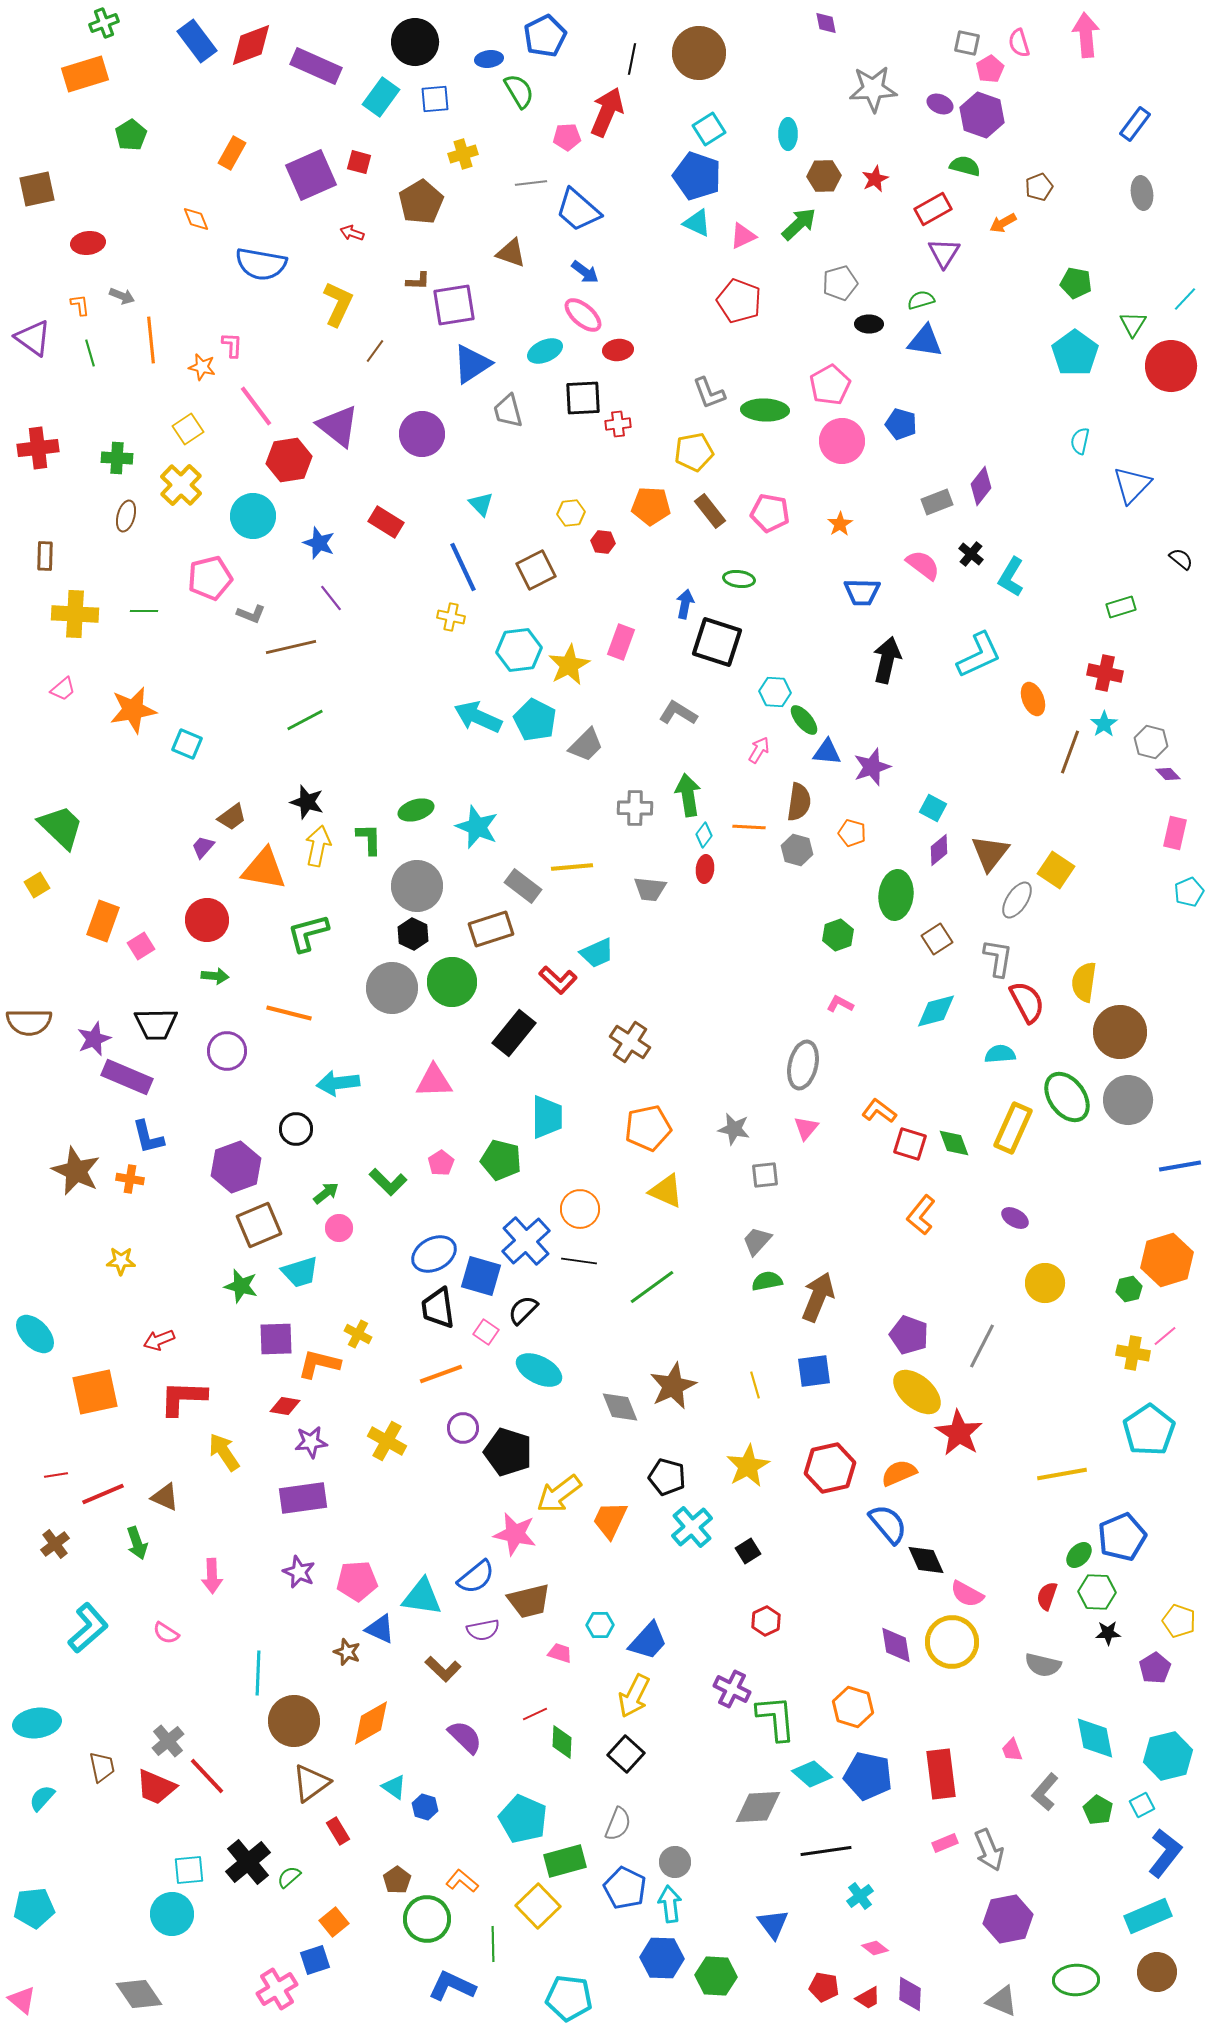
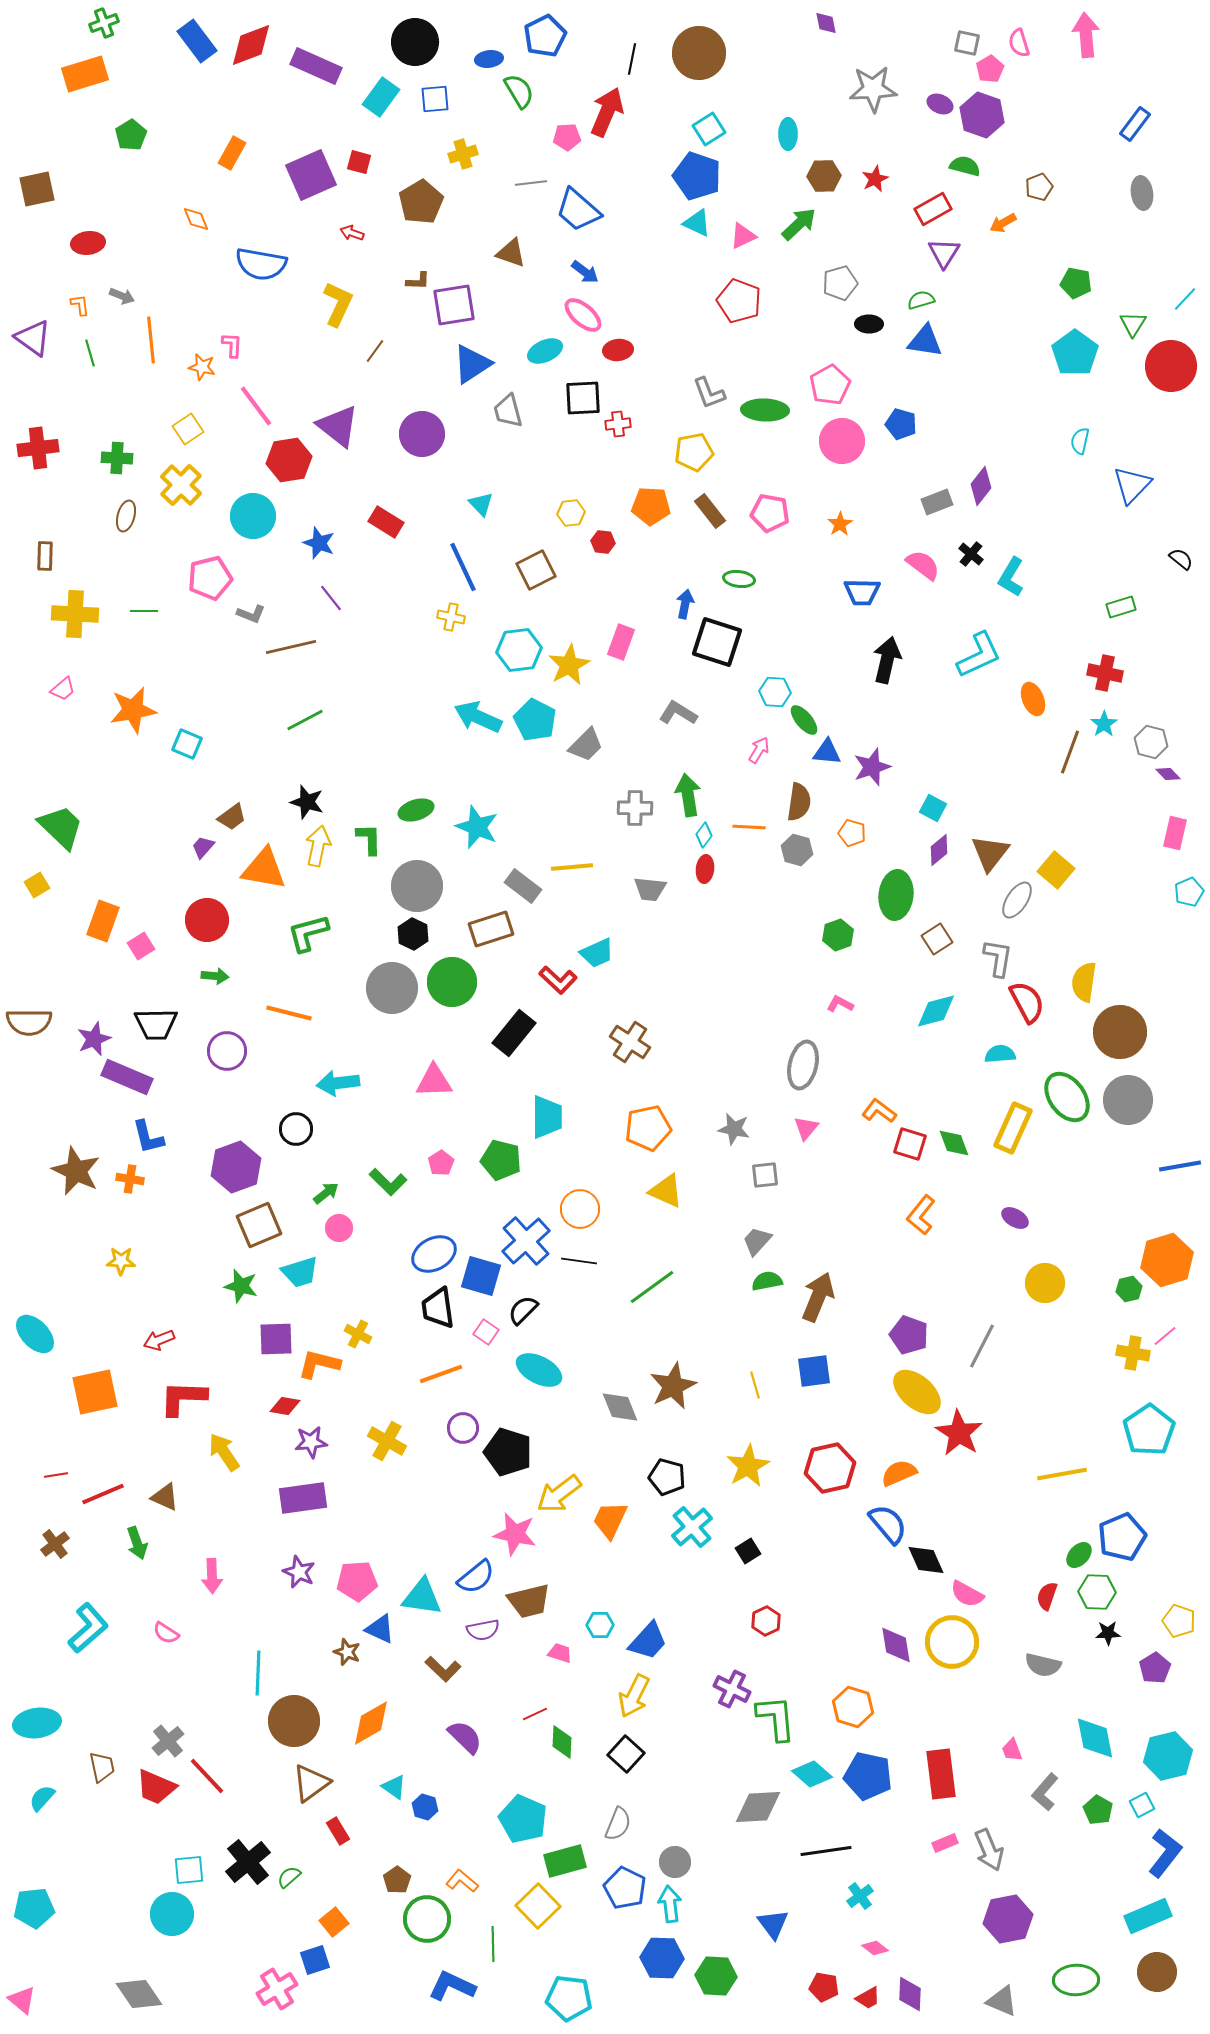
yellow square at (1056, 870): rotated 6 degrees clockwise
